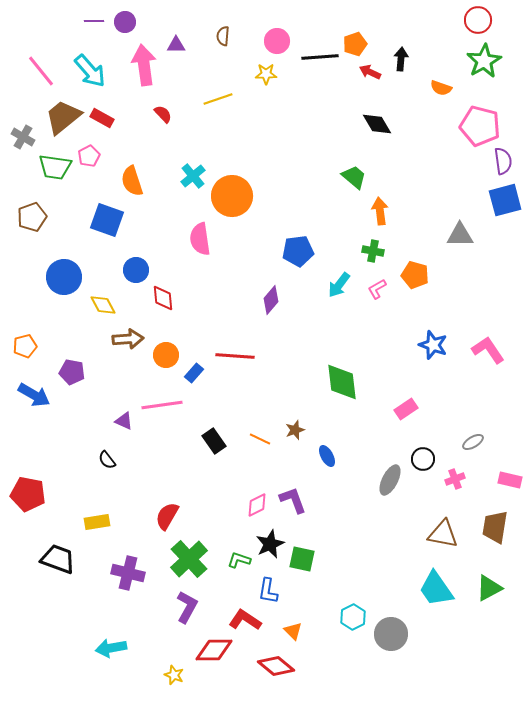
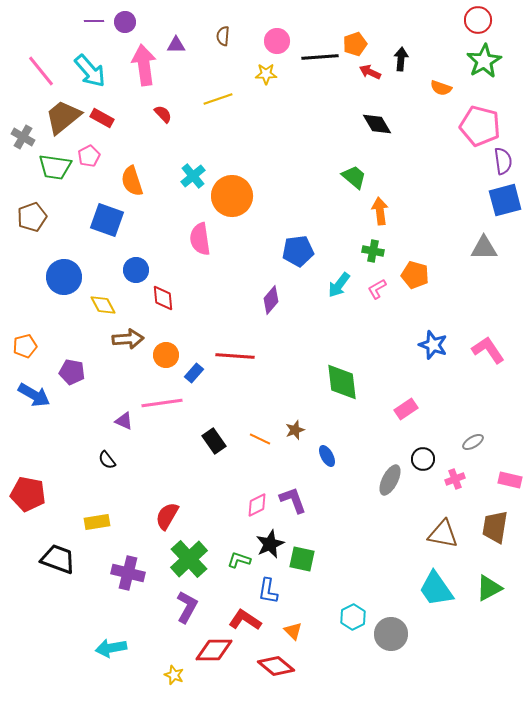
gray triangle at (460, 235): moved 24 px right, 13 px down
pink line at (162, 405): moved 2 px up
